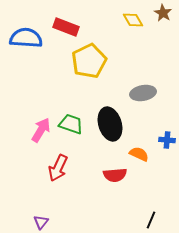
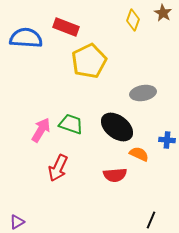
yellow diamond: rotated 50 degrees clockwise
black ellipse: moved 7 px right, 3 px down; rotated 36 degrees counterclockwise
purple triangle: moved 24 px left; rotated 21 degrees clockwise
